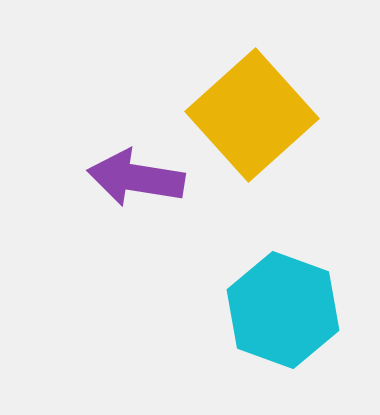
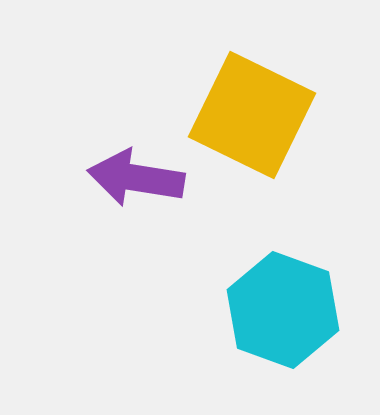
yellow square: rotated 22 degrees counterclockwise
